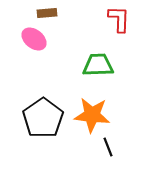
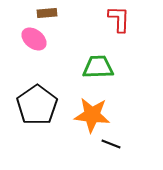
green trapezoid: moved 2 px down
black pentagon: moved 6 px left, 13 px up
black line: moved 3 px right, 3 px up; rotated 48 degrees counterclockwise
